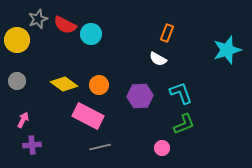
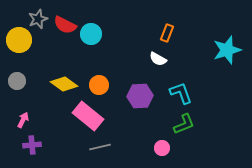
yellow circle: moved 2 px right
pink rectangle: rotated 12 degrees clockwise
